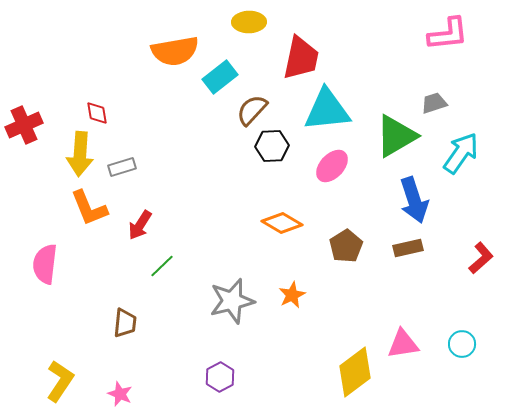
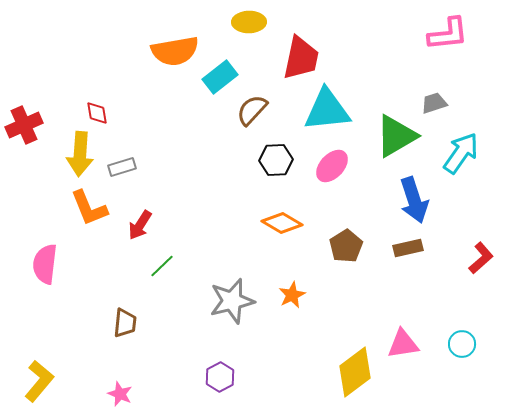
black hexagon: moved 4 px right, 14 px down
yellow L-shape: moved 21 px left; rotated 6 degrees clockwise
